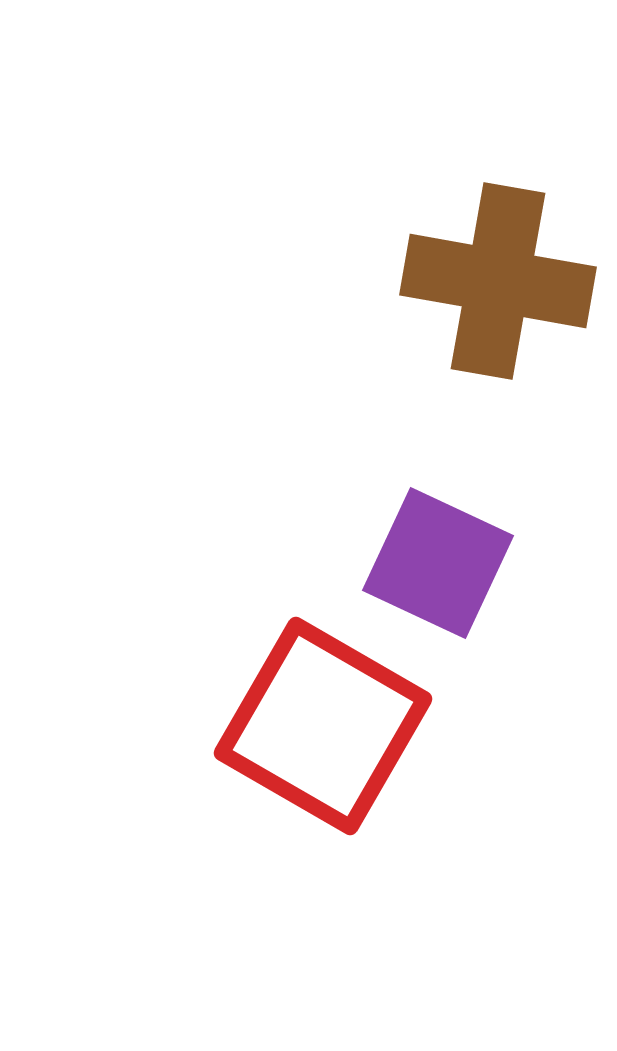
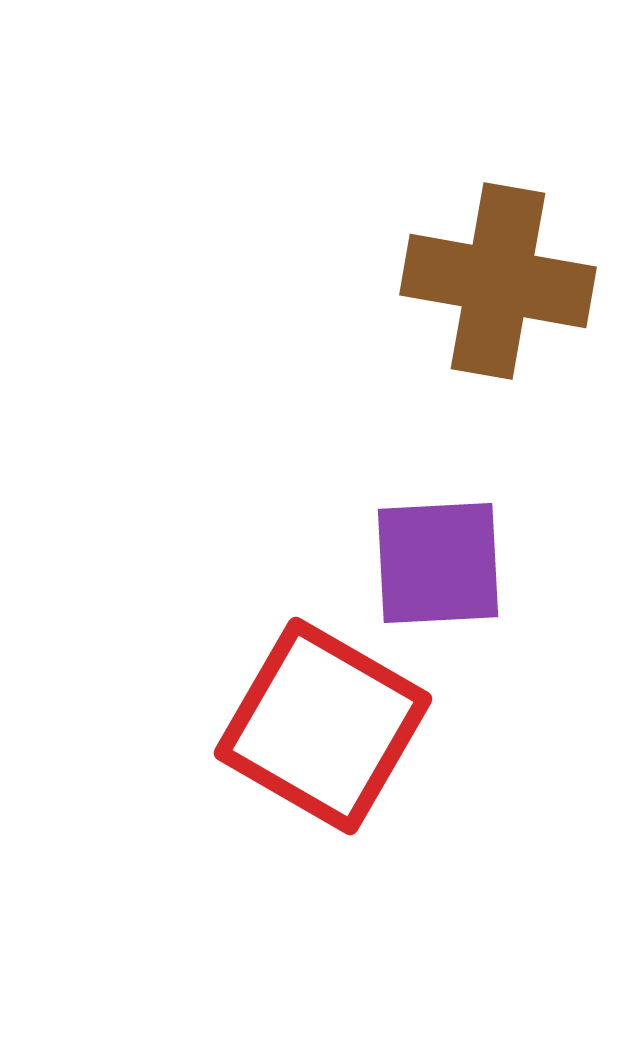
purple square: rotated 28 degrees counterclockwise
